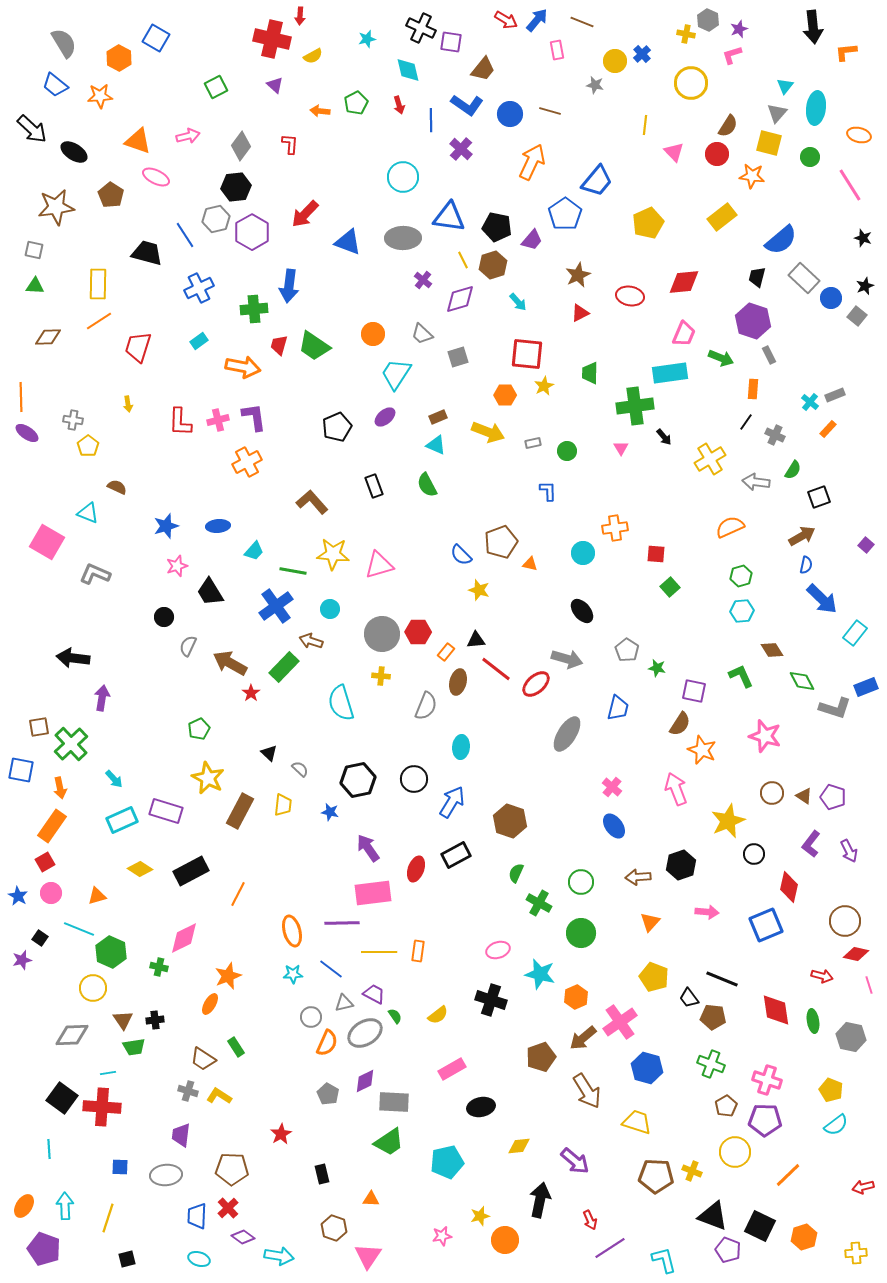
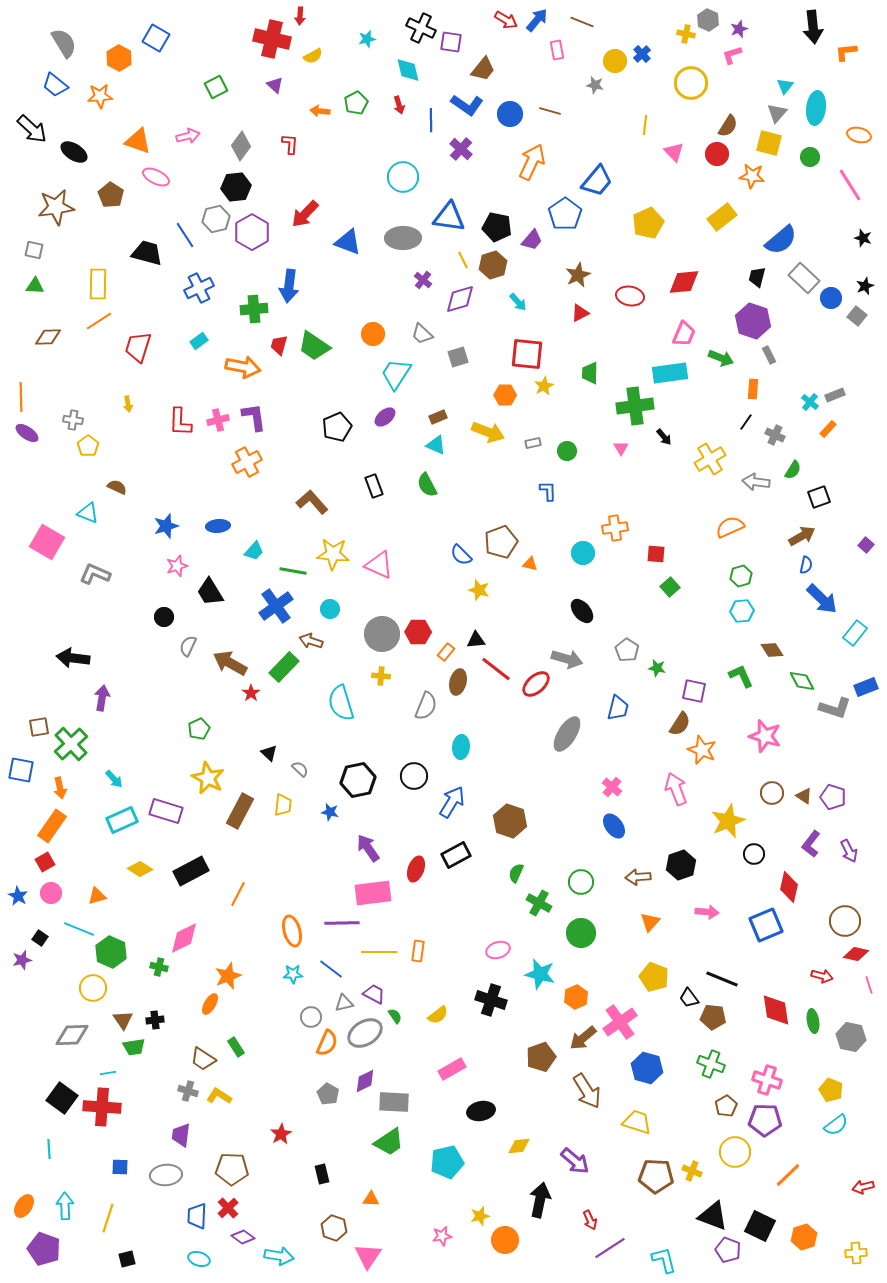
pink triangle at (379, 565): rotated 40 degrees clockwise
black circle at (414, 779): moved 3 px up
black ellipse at (481, 1107): moved 4 px down
